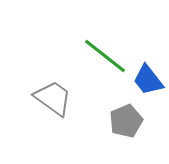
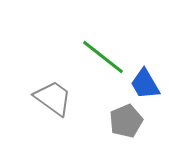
green line: moved 2 px left, 1 px down
blue trapezoid: moved 3 px left, 4 px down; rotated 8 degrees clockwise
